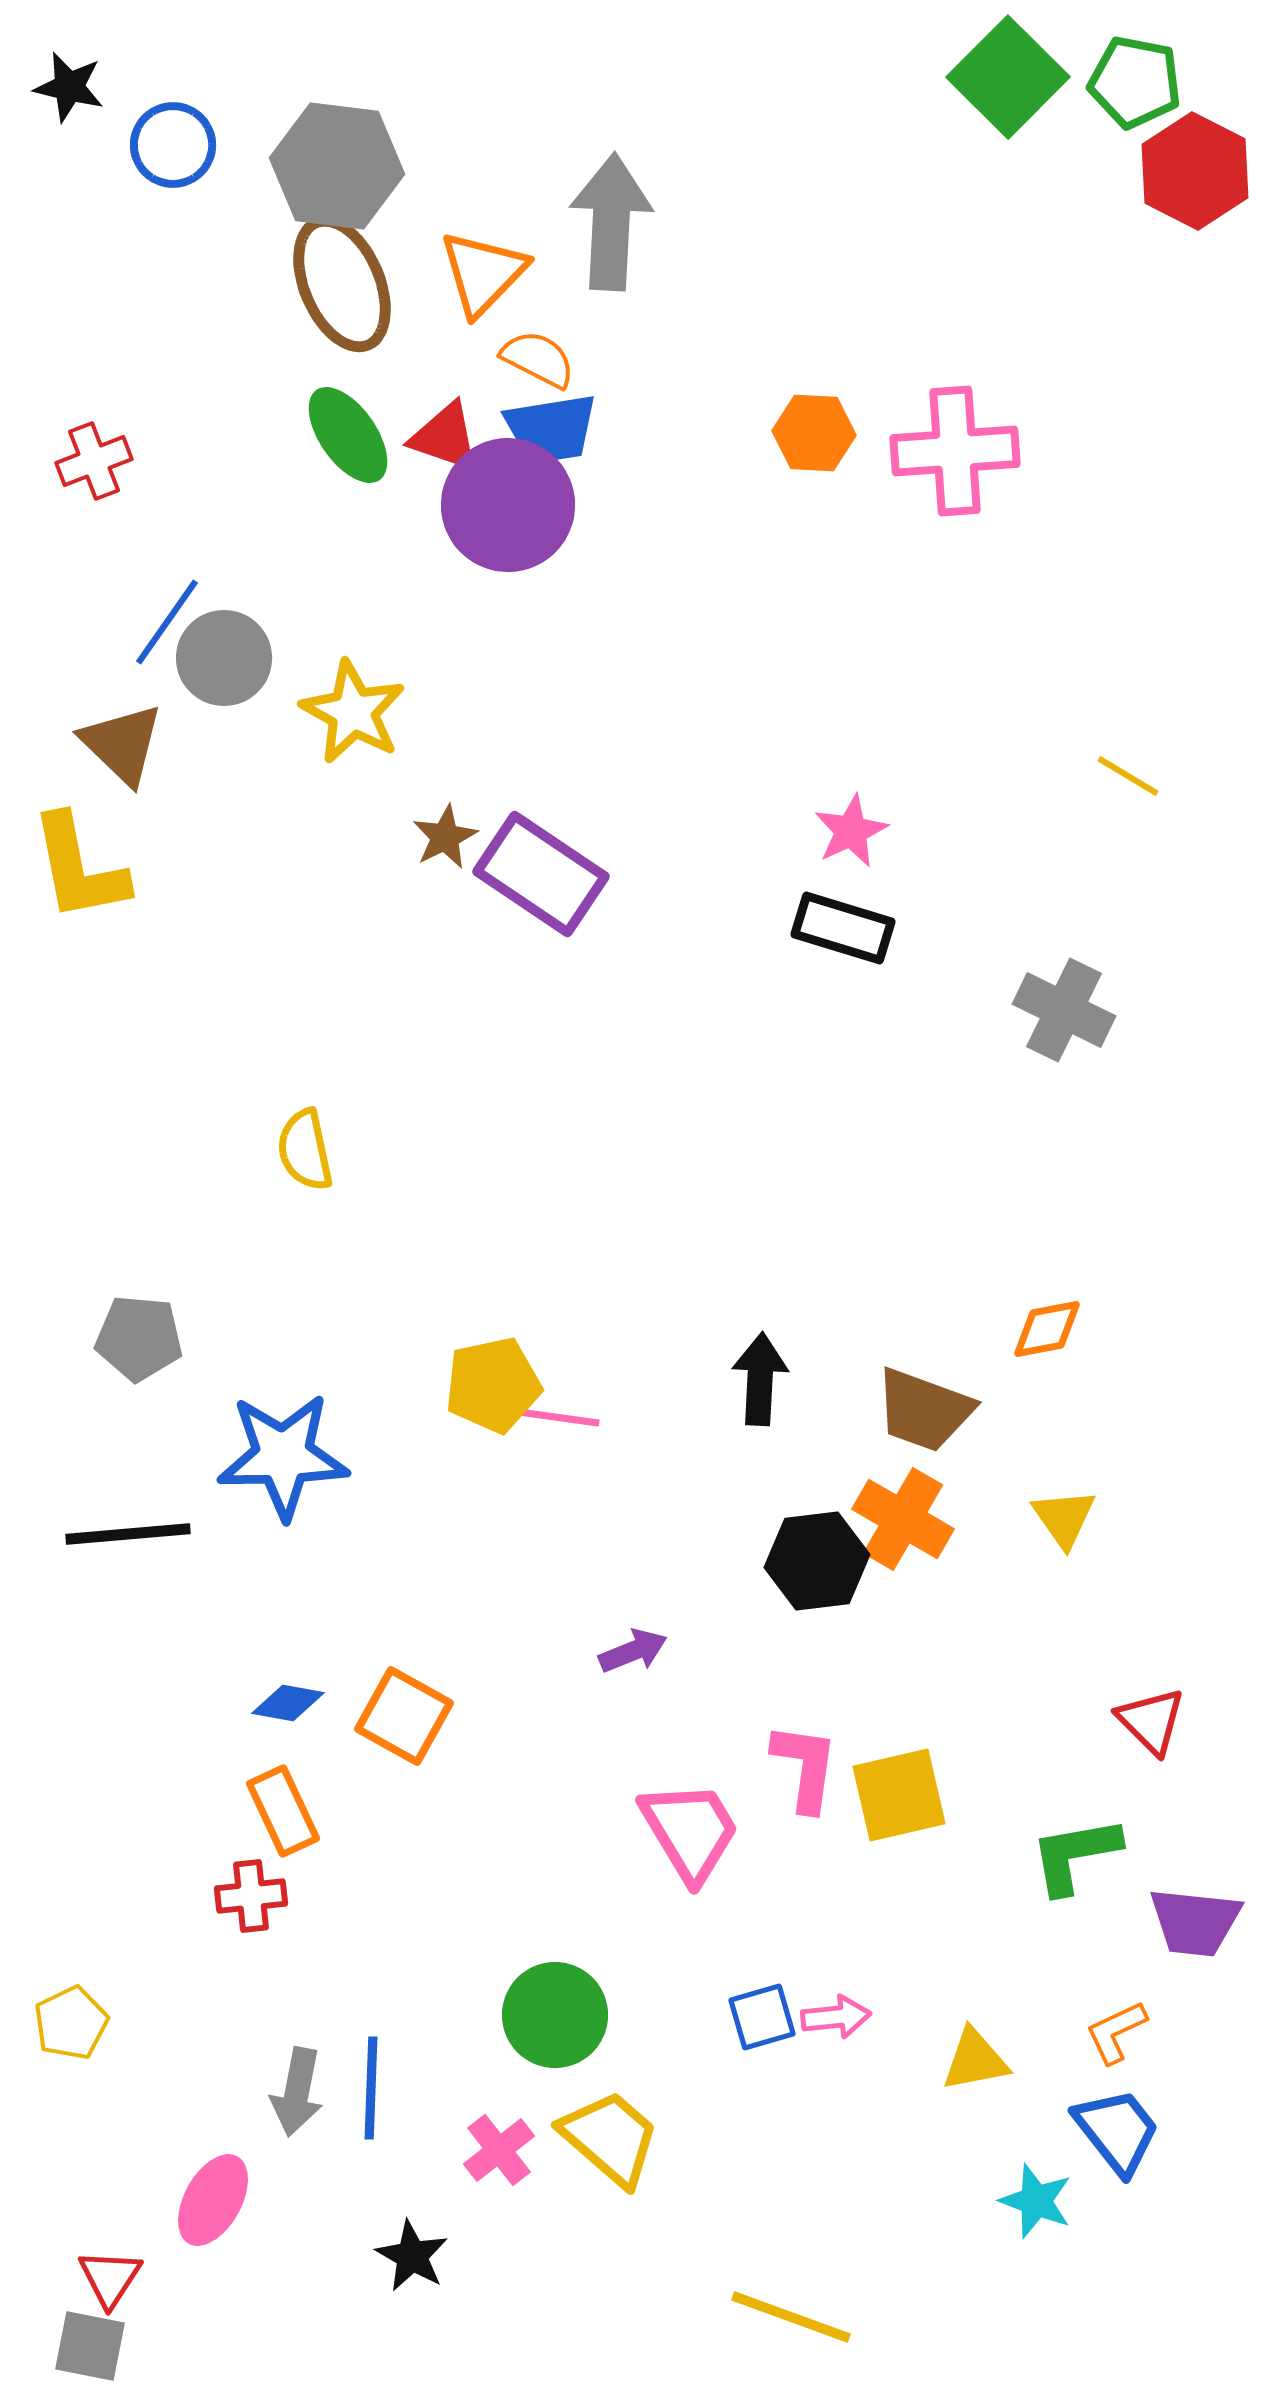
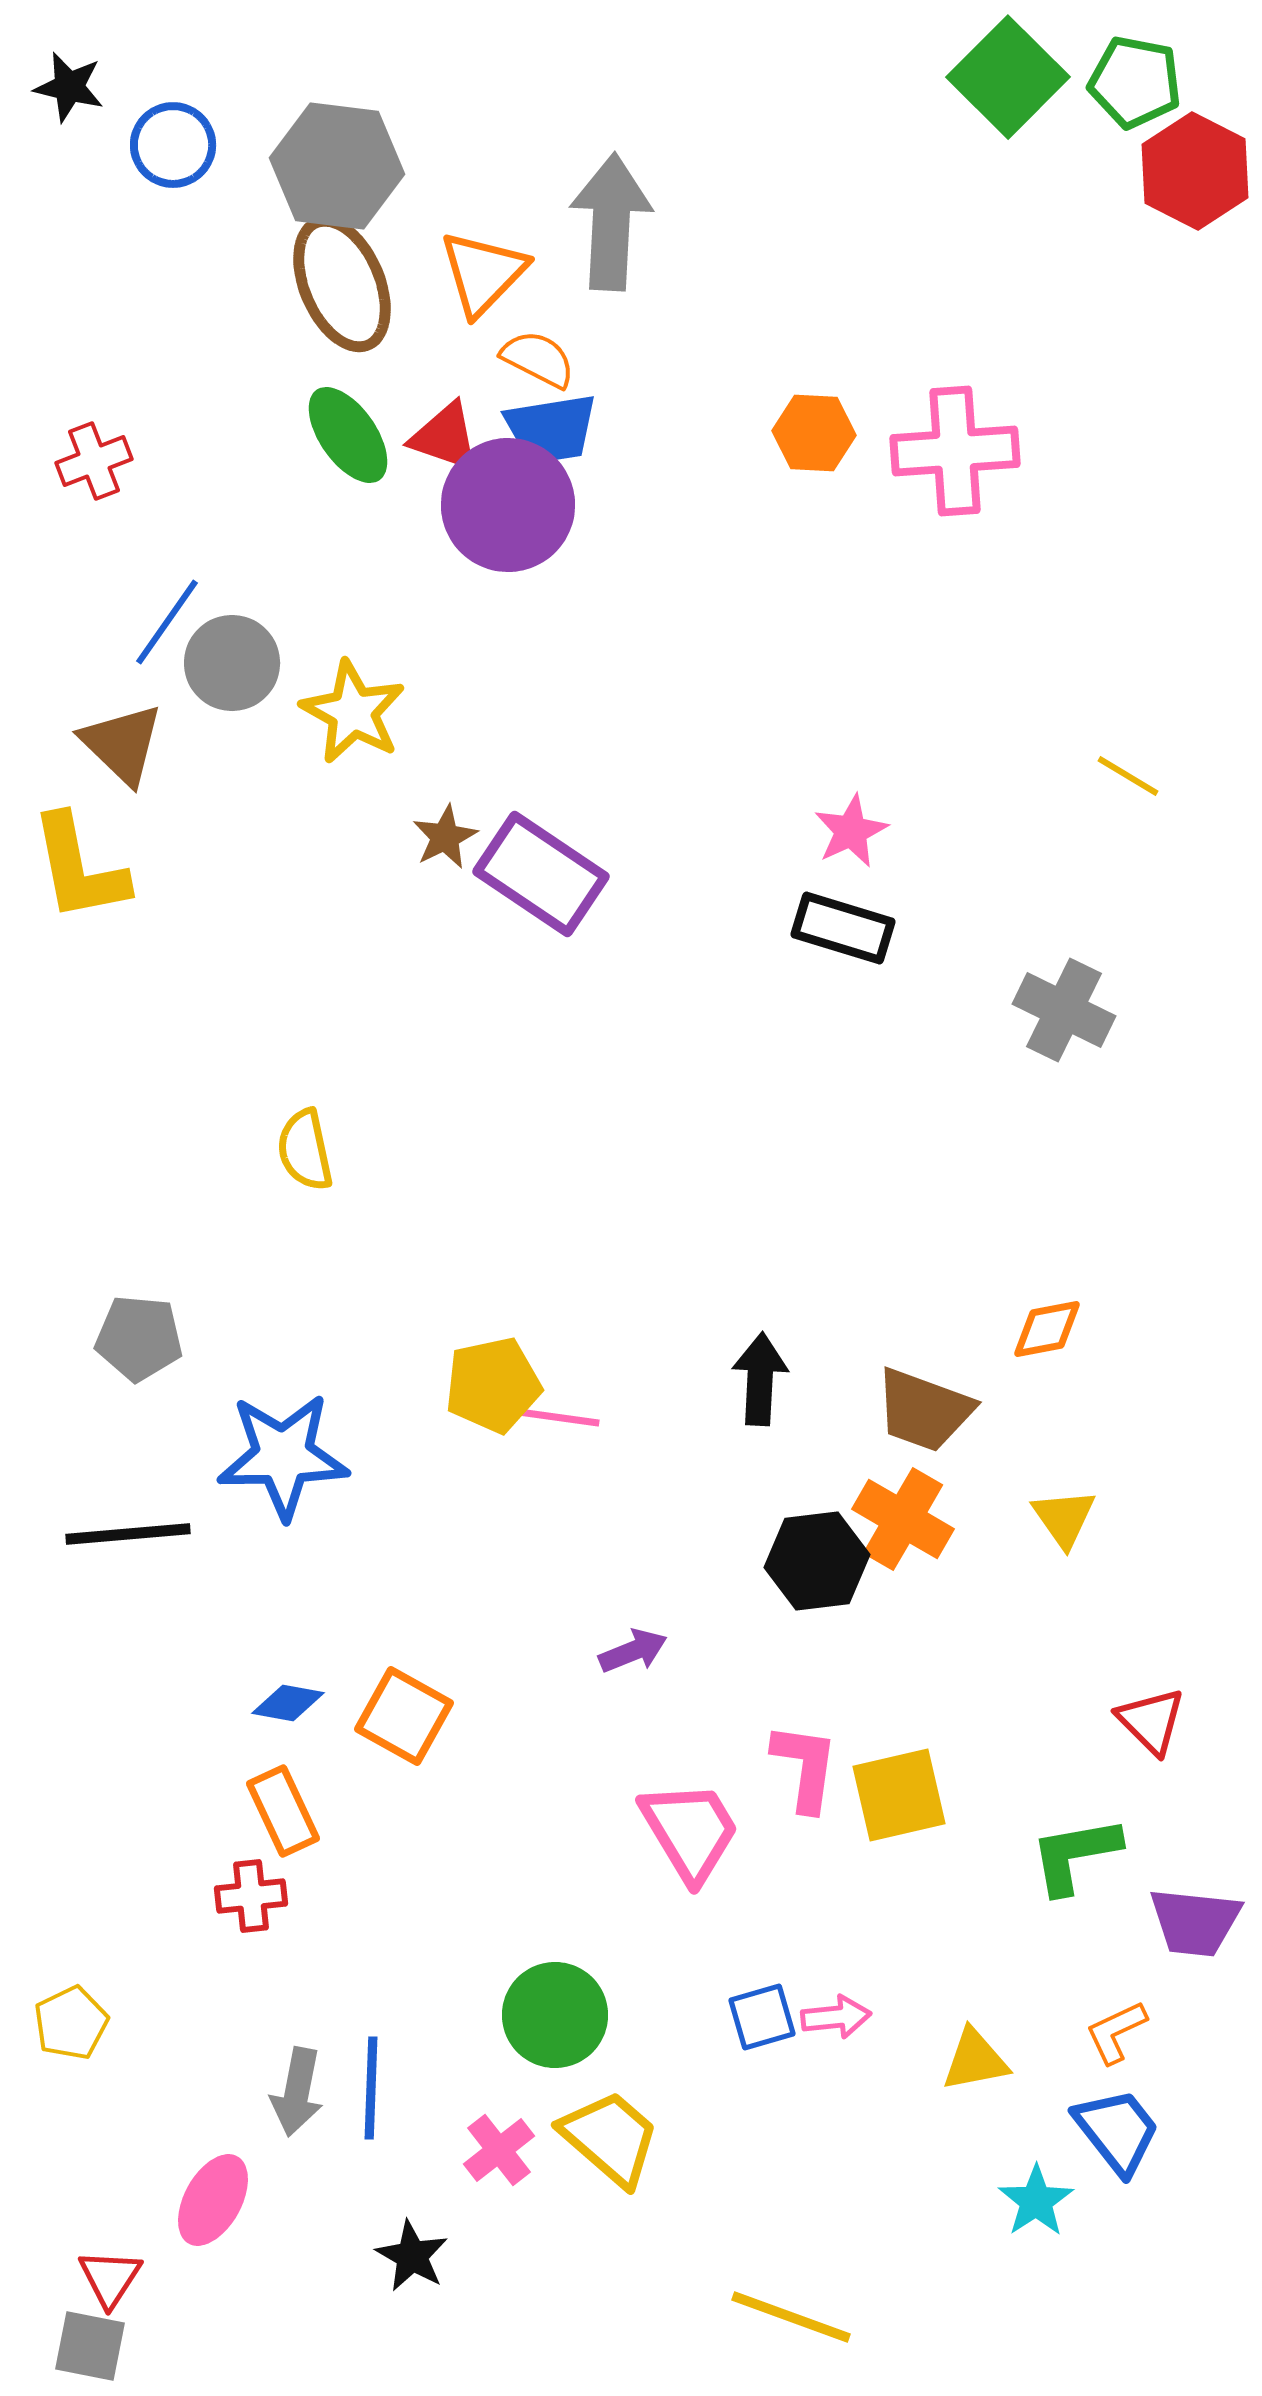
gray circle at (224, 658): moved 8 px right, 5 px down
cyan star at (1036, 2201): rotated 18 degrees clockwise
